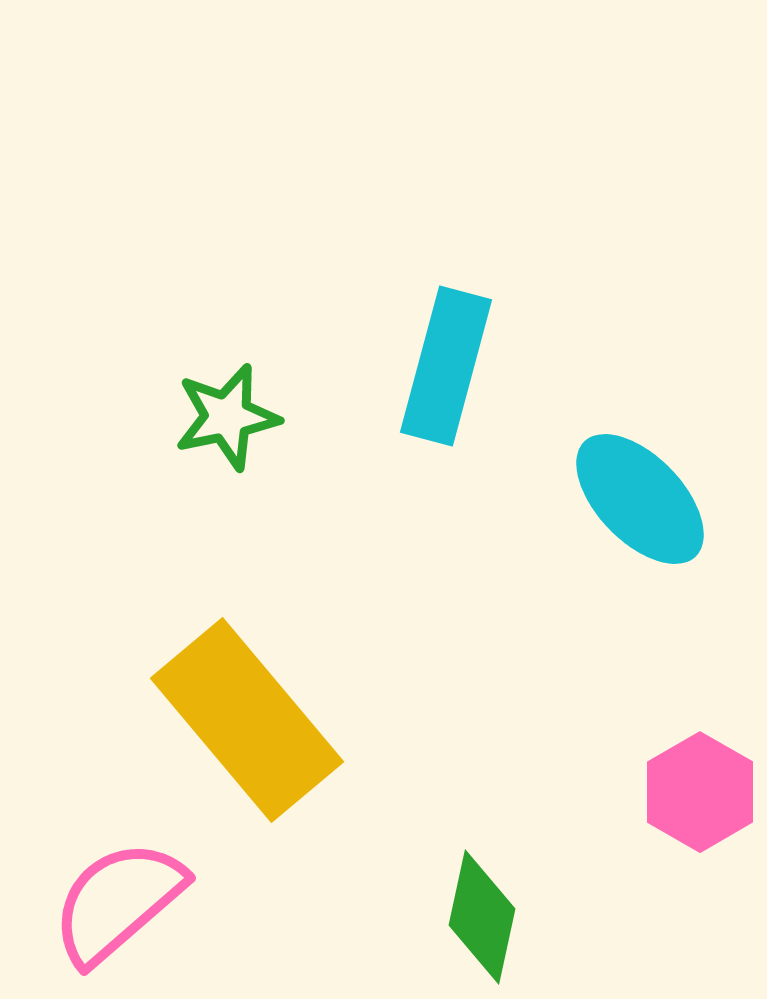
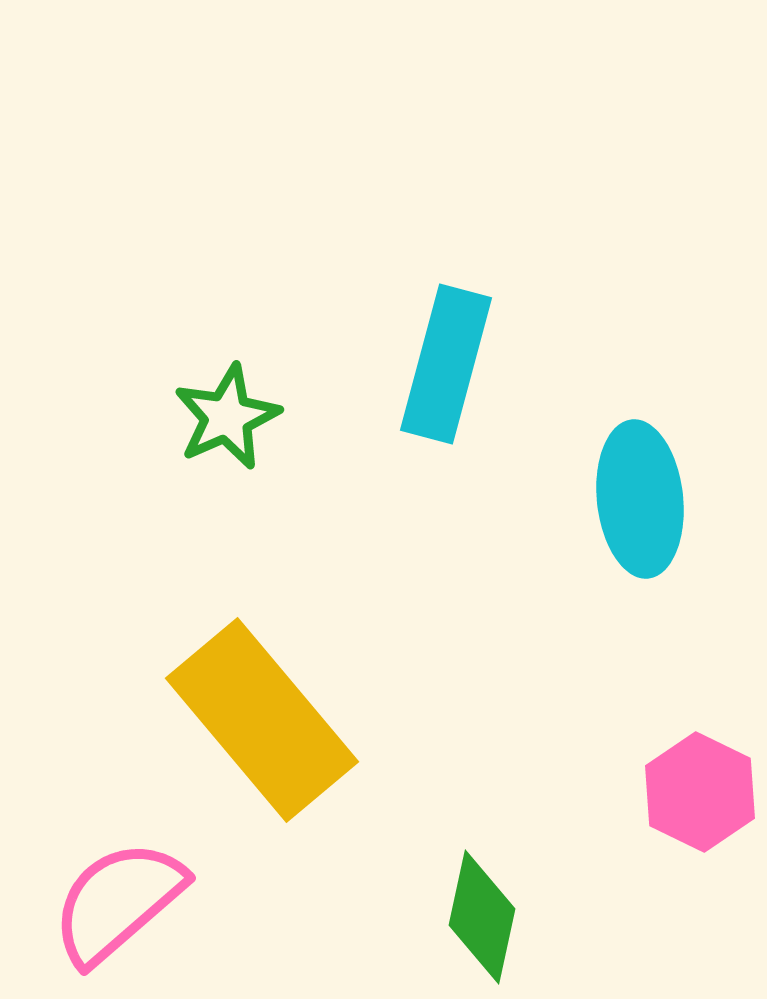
cyan rectangle: moved 2 px up
green star: rotated 12 degrees counterclockwise
cyan ellipse: rotated 38 degrees clockwise
yellow rectangle: moved 15 px right
pink hexagon: rotated 4 degrees counterclockwise
